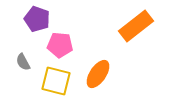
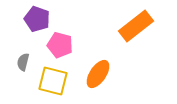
pink pentagon: rotated 10 degrees clockwise
gray semicircle: rotated 42 degrees clockwise
yellow square: moved 3 px left
